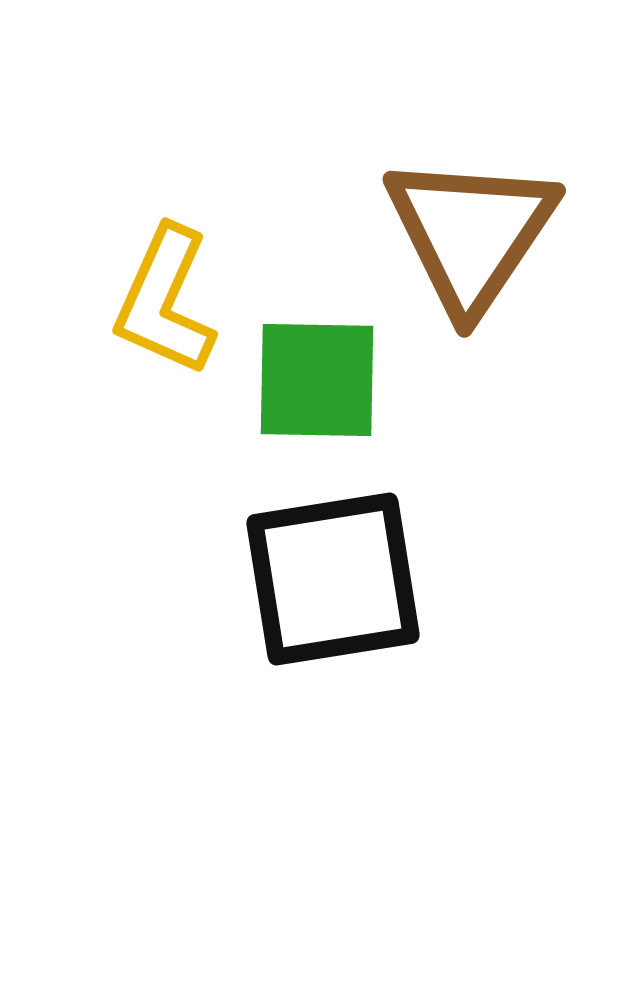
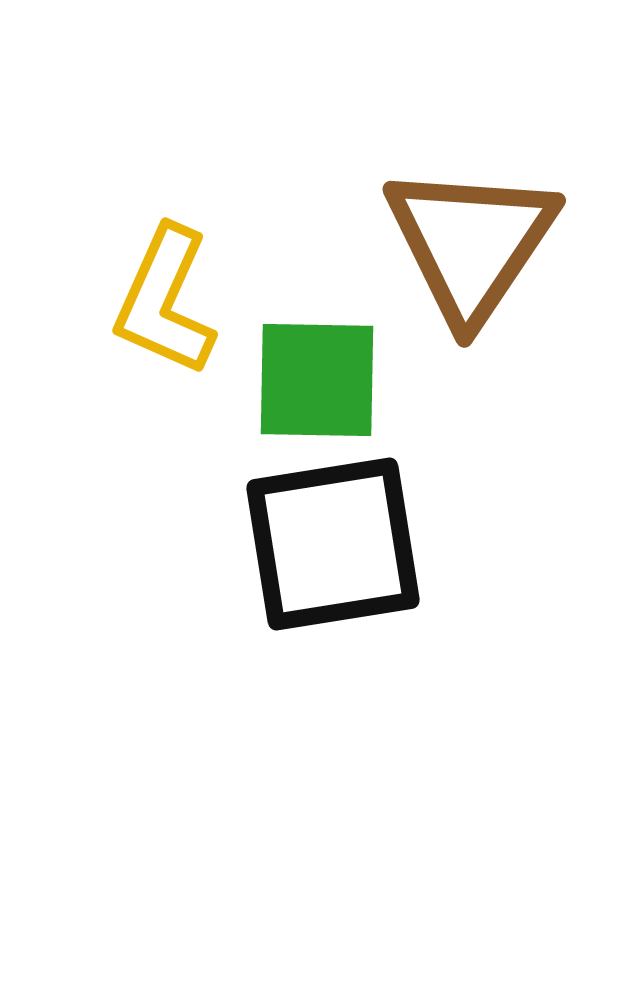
brown triangle: moved 10 px down
black square: moved 35 px up
